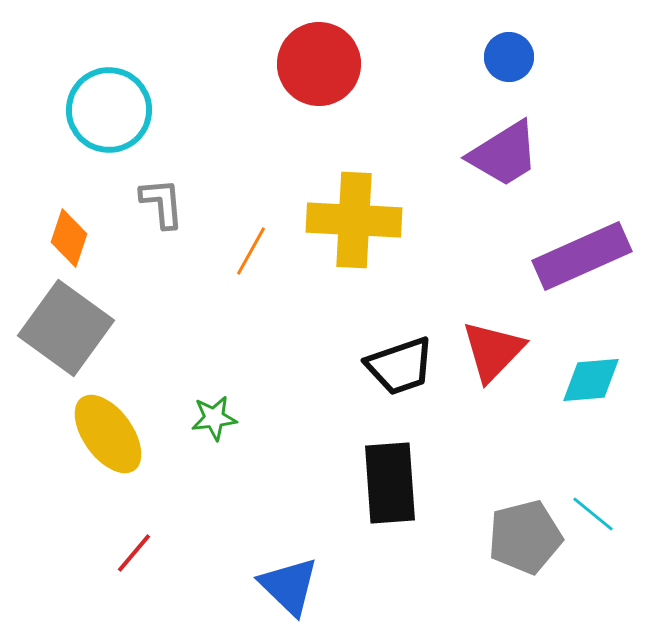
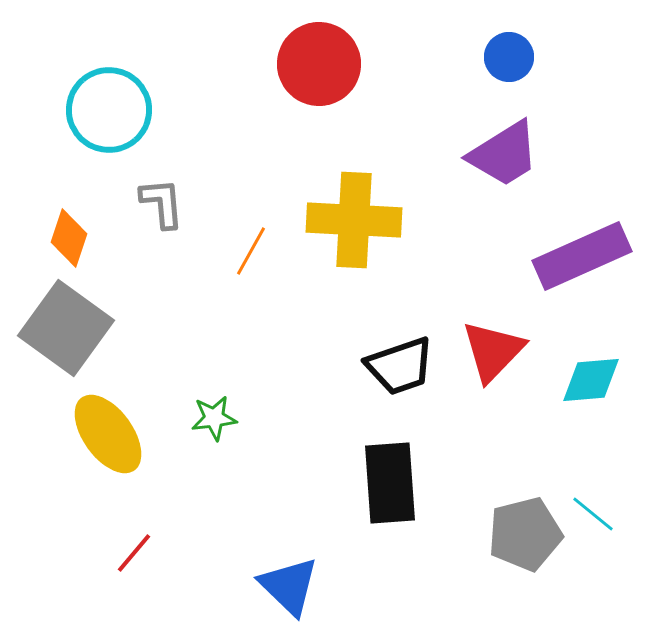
gray pentagon: moved 3 px up
